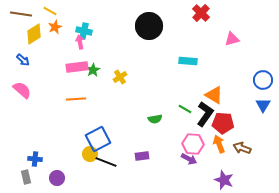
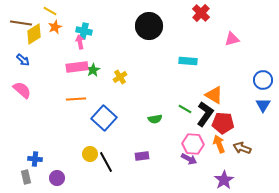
brown line: moved 9 px down
blue square: moved 6 px right, 21 px up; rotated 20 degrees counterclockwise
black line: rotated 40 degrees clockwise
purple star: rotated 18 degrees clockwise
